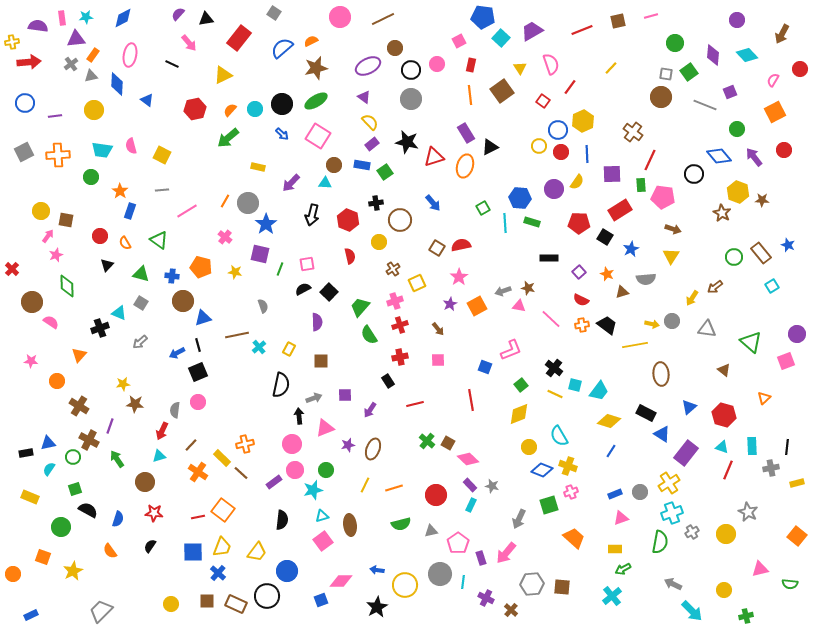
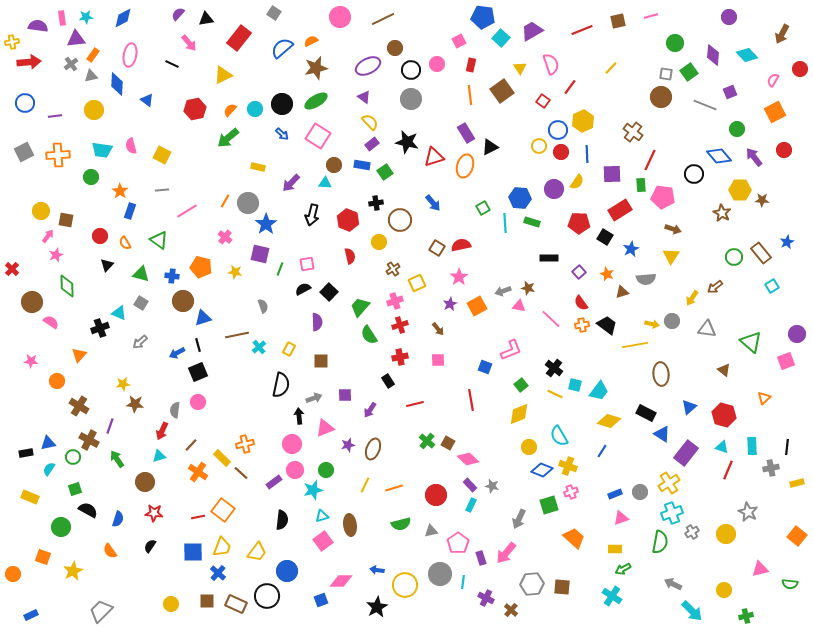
purple circle at (737, 20): moved 8 px left, 3 px up
yellow hexagon at (738, 192): moved 2 px right, 2 px up; rotated 20 degrees counterclockwise
blue star at (788, 245): moved 1 px left, 3 px up; rotated 24 degrees clockwise
red semicircle at (581, 300): moved 3 px down; rotated 28 degrees clockwise
blue line at (611, 451): moved 9 px left
cyan cross at (612, 596): rotated 18 degrees counterclockwise
